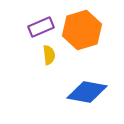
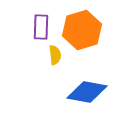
purple rectangle: rotated 65 degrees counterclockwise
yellow semicircle: moved 6 px right
